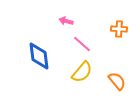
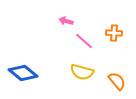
orange cross: moved 5 px left, 4 px down
pink line: moved 2 px right, 3 px up
blue diamond: moved 16 px left, 17 px down; rotated 44 degrees counterclockwise
yellow semicircle: rotated 65 degrees clockwise
